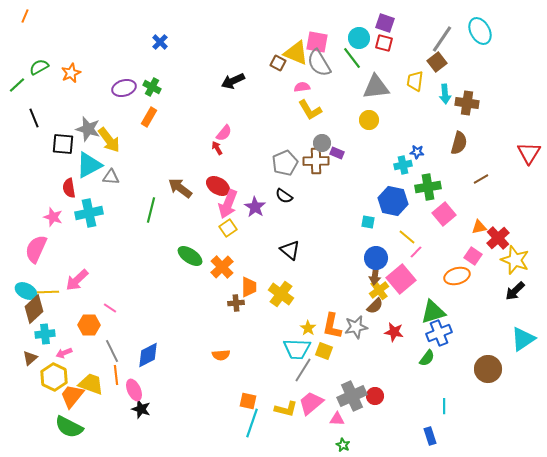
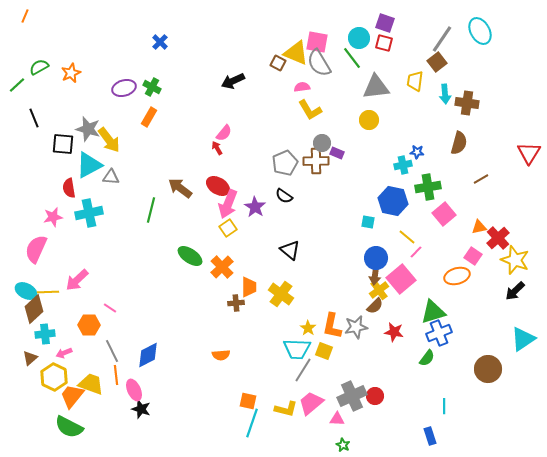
pink star at (53, 217): rotated 30 degrees counterclockwise
